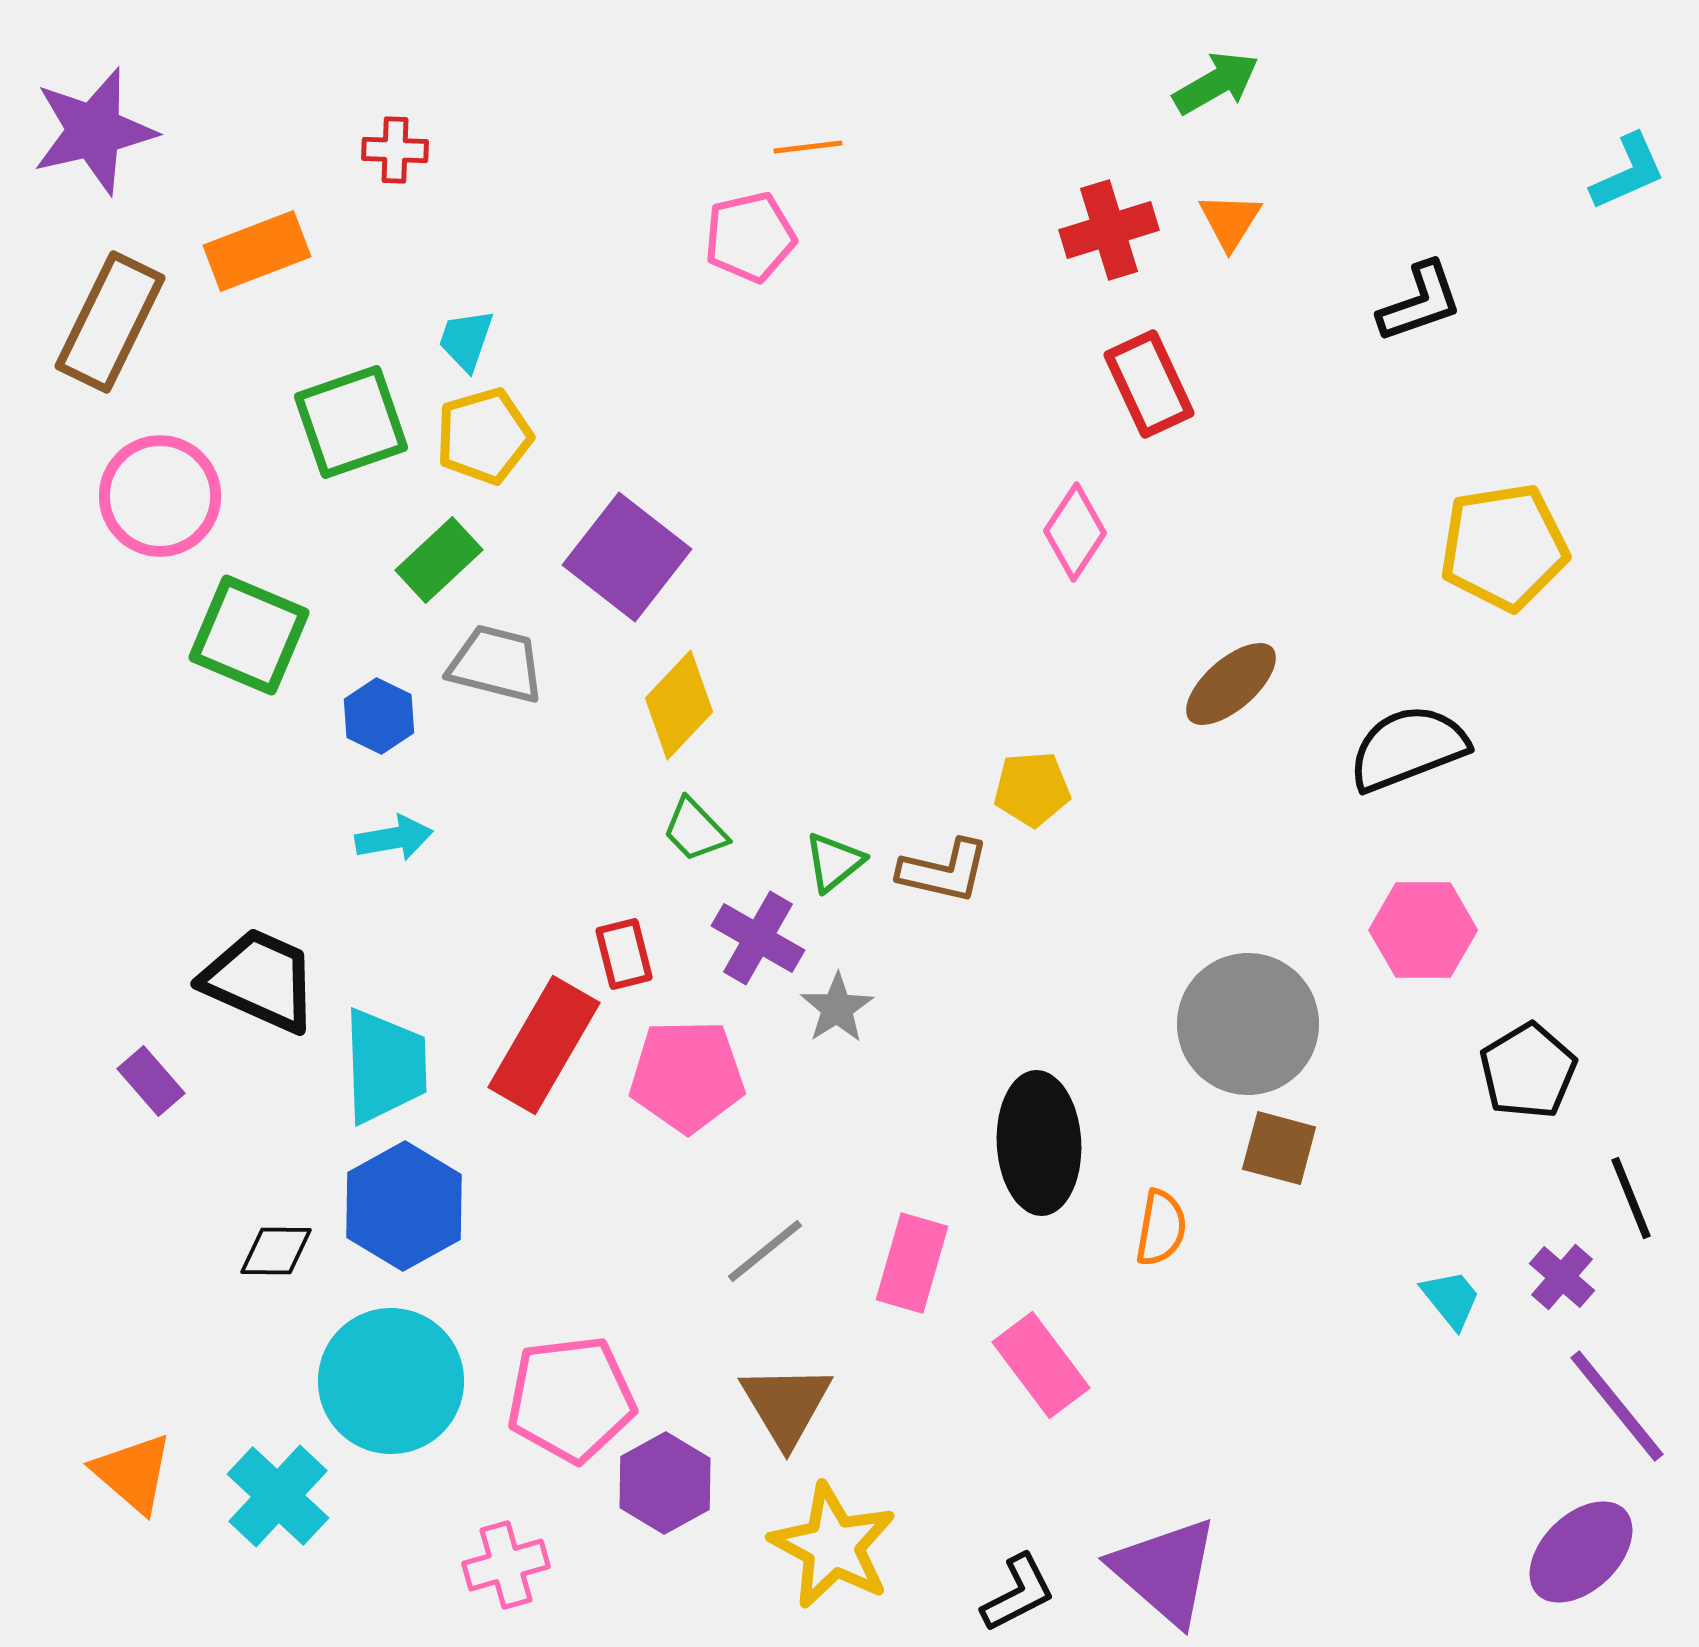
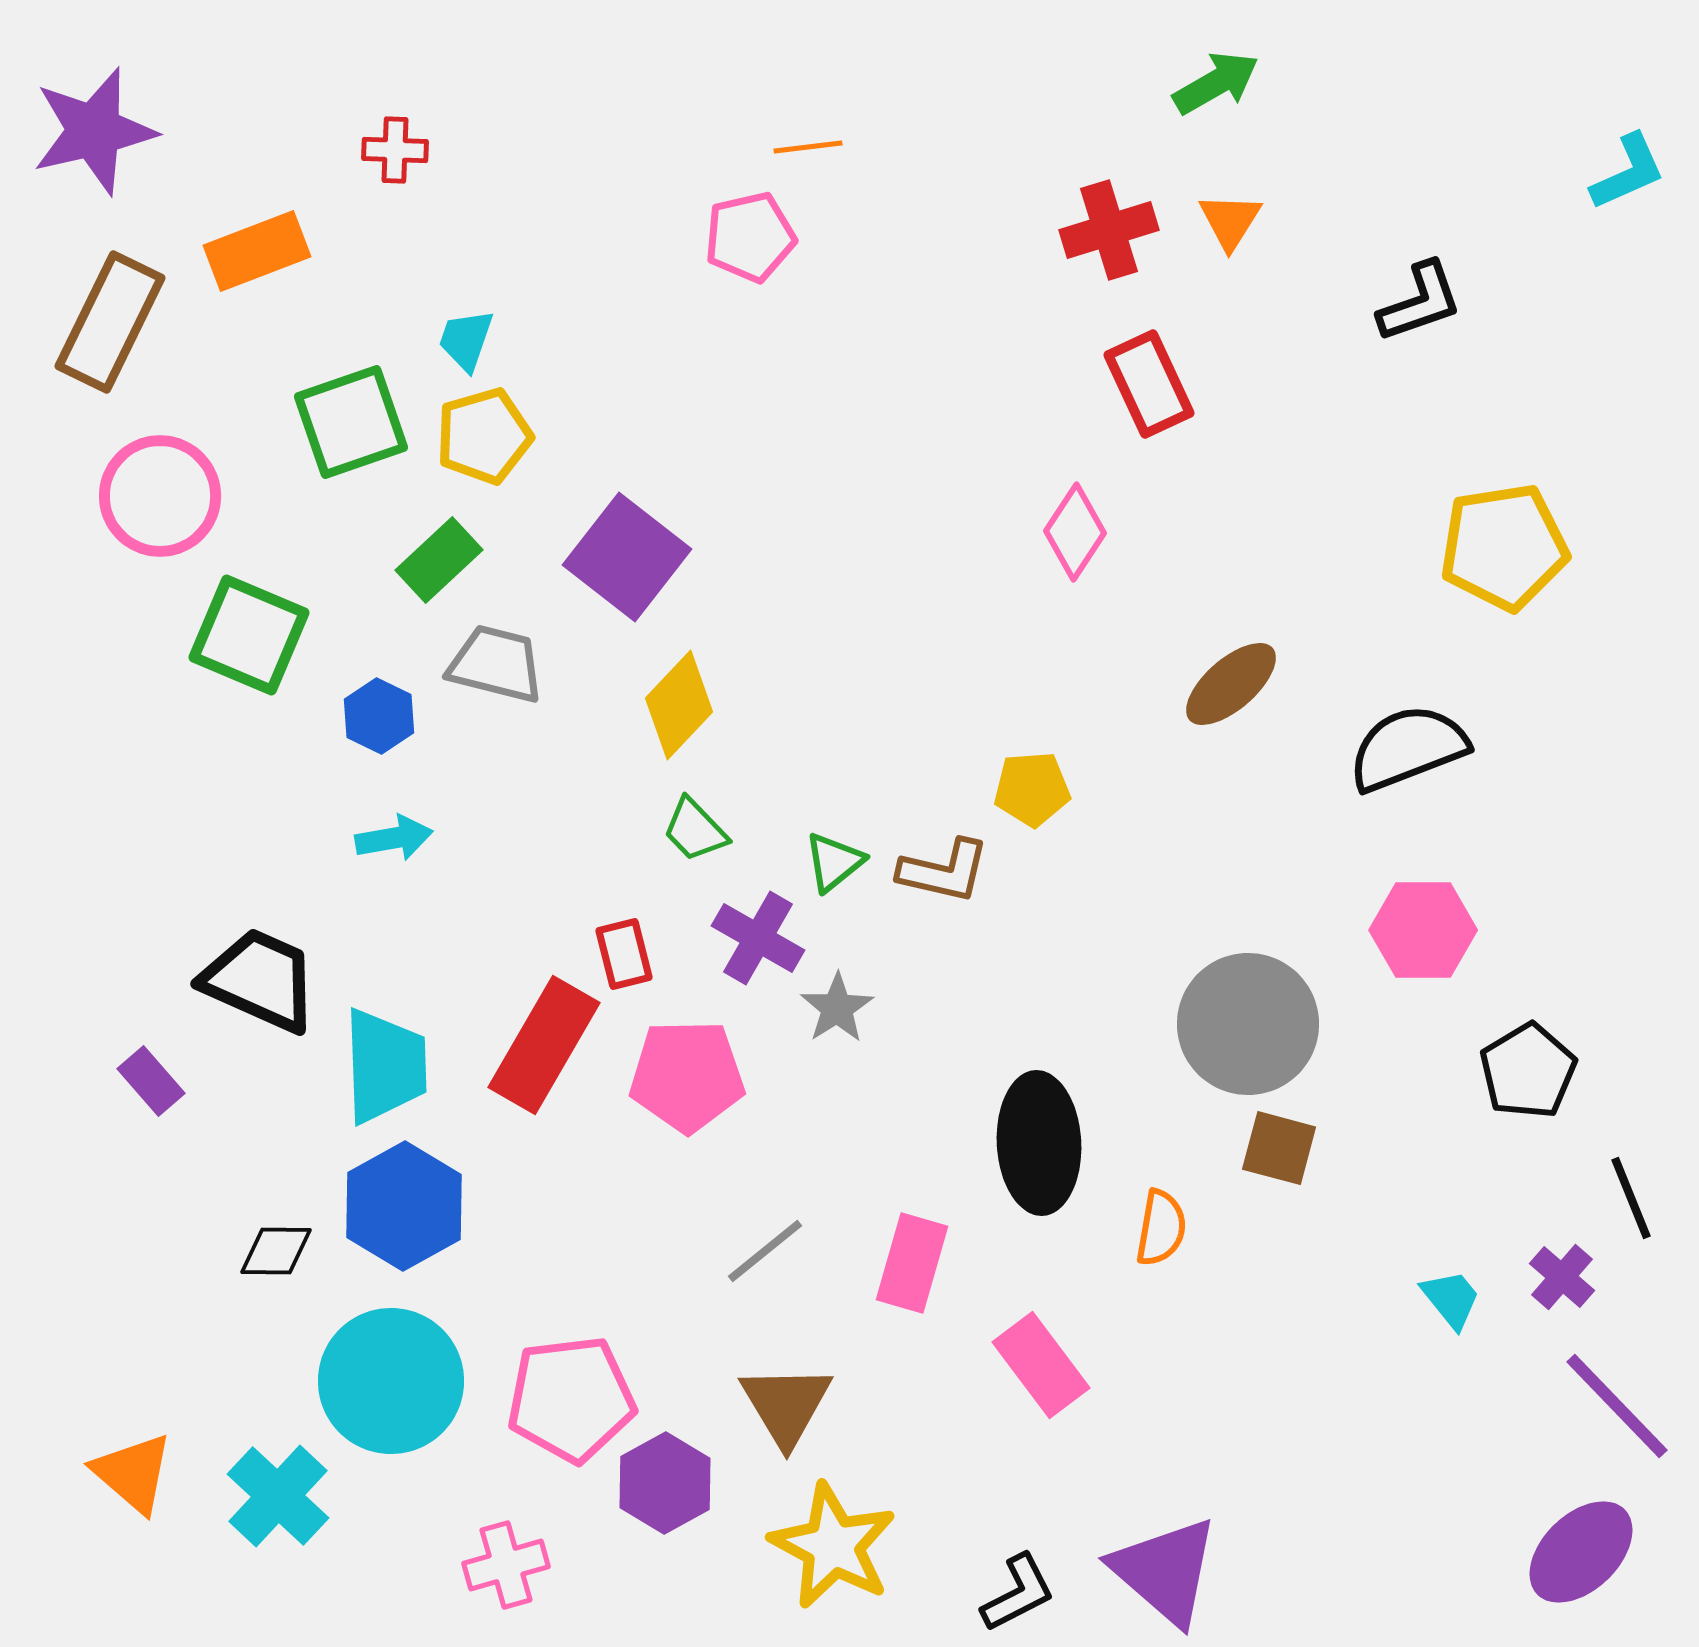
purple line at (1617, 1406): rotated 5 degrees counterclockwise
